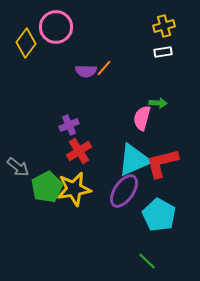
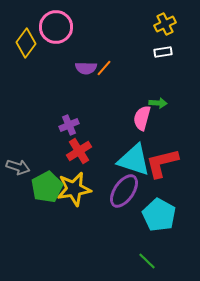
yellow cross: moved 1 px right, 2 px up; rotated 10 degrees counterclockwise
purple semicircle: moved 3 px up
cyan triangle: rotated 42 degrees clockwise
gray arrow: rotated 20 degrees counterclockwise
